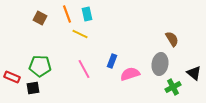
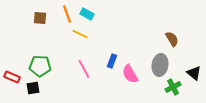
cyan rectangle: rotated 48 degrees counterclockwise
brown square: rotated 24 degrees counterclockwise
gray ellipse: moved 1 px down
pink semicircle: rotated 102 degrees counterclockwise
